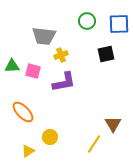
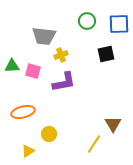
orange ellipse: rotated 60 degrees counterclockwise
yellow circle: moved 1 px left, 3 px up
